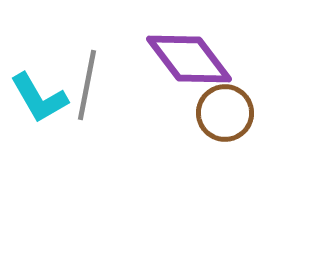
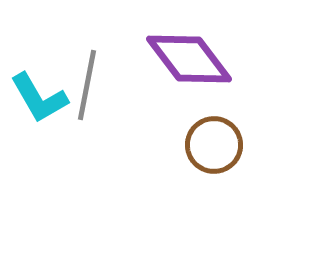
brown circle: moved 11 px left, 32 px down
